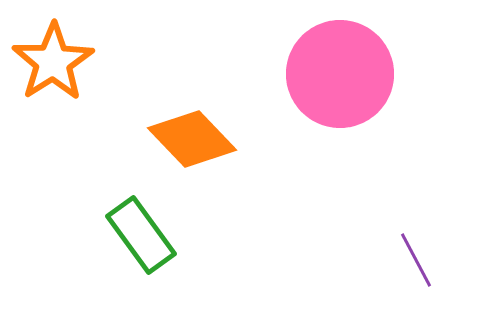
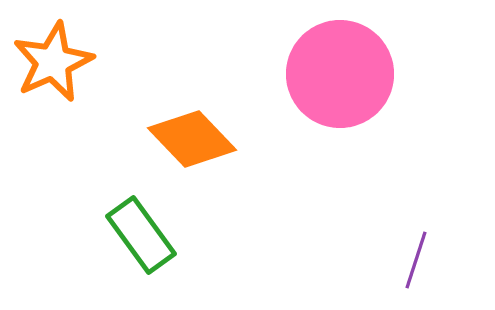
orange star: rotated 8 degrees clockwise
purple line: rotated 46 degrees clockwise
